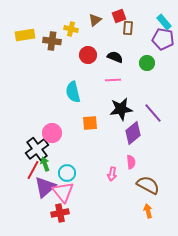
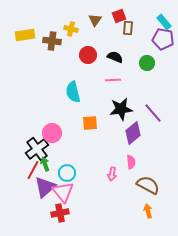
brown triangle: rotated 16 degrees counterclockwise
